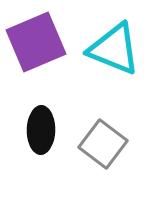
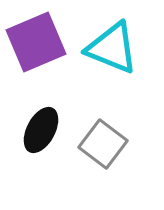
cyan triangle: moved 2 px left, 1 px up
black ellipse: rotated 27 degrees clockwise
